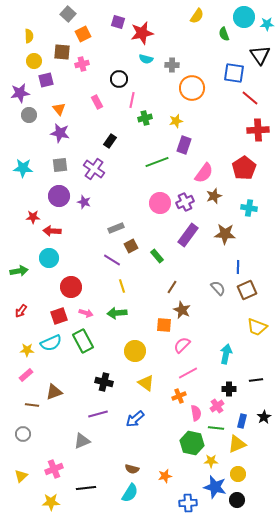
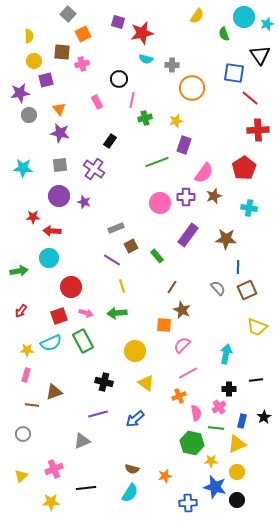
cyan star at (267, 24): rotated 16 degrees counterclockwise
purple cross at (185, 202): moved 1 px right, 5 px up; rotated 24 degrees clockwise
brown star at (225, 234): moved 1 px right, 5 px down
pink rectangle at (26, 375): rotated 32 degrees counterclockwise
pink cross at (217, 406): moved 2 px right, 1 px down
yellow circle at (238, 474): moved 1 px left, 2 px up
